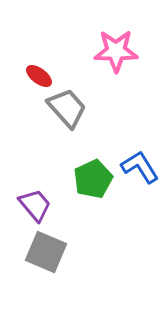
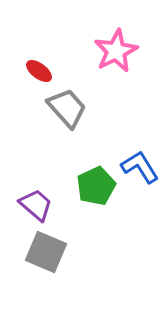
pink star: rotated 27 degrees counterclockwise
red ellipse: moved 5 px up
green pentagon: moved 3 px right, 7 px down
purple trapezoid: moved 1 px right; rotated 9 degrees counterclockwise
